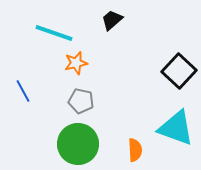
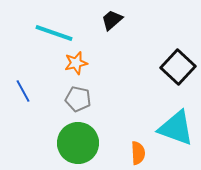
black square: moved 1 px left, 4 px up
gray pentagon: moved 3 px left, 2 px up
green circle: moved 1 px up
orange semicircle: moved 3 px right, 3 px down
